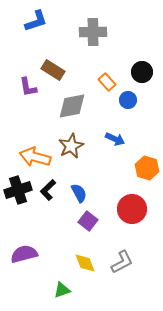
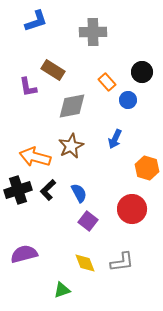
blue arrow: rotated 90 degrees clockwise
gray L-shape: rotated 20 degrees clockwise
